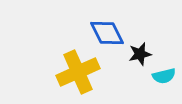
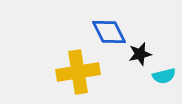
blue diamond: moved 2 px right, 1 px up
yellow cross: rotated 15 degrees clockwise
